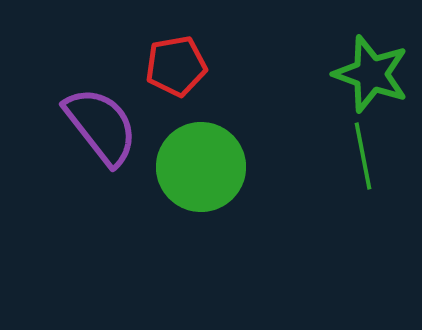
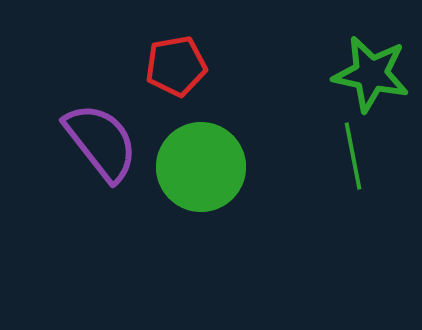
green star: rotated 8 degrees counterclockwise
purple semicircle: moved 16 px down
green line: moved 10 px left
